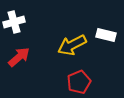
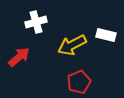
white cross: moved 22 px right
